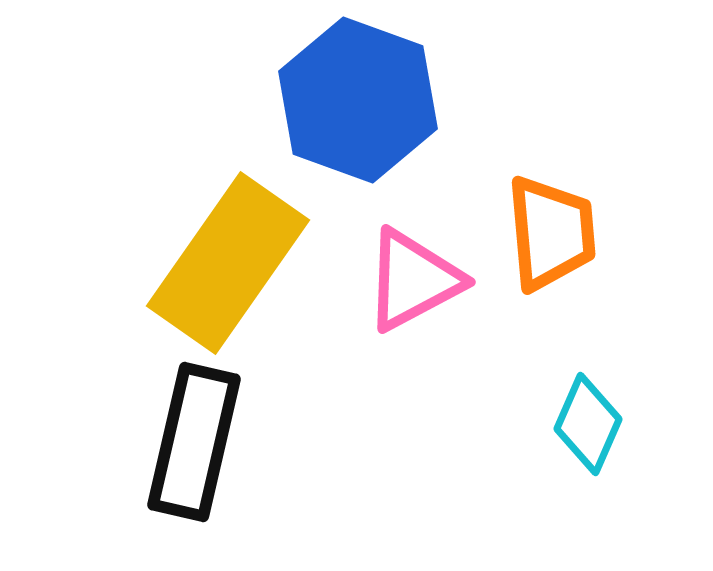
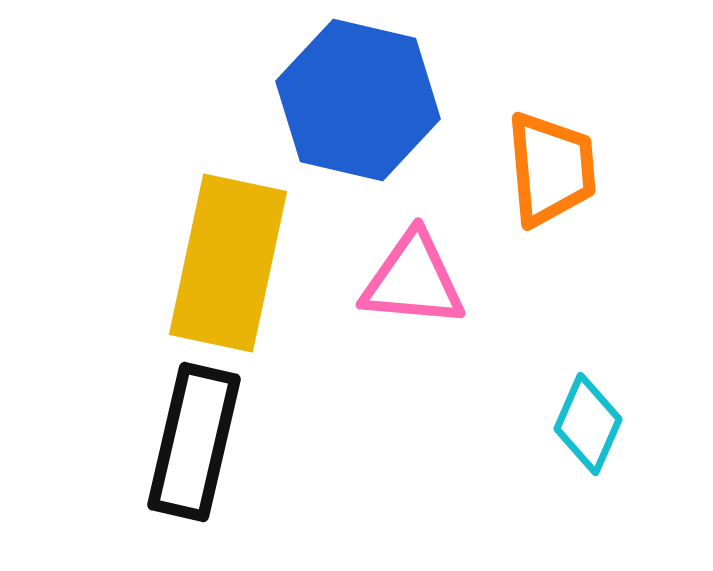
blue hexagon: rotated 7 degrees counterclockwise
orange trapezoid: moved 64 px up
yellow rectangle: rotated 23 degrees counterclockwise
pink triangle: rotated 33 degrees clockwise
